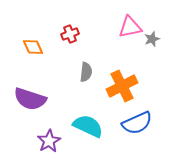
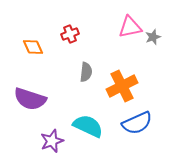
gray star: moved 1 px right, 2 px up
purple star: moved 3 px right; rotated 10 degrees clockwise
